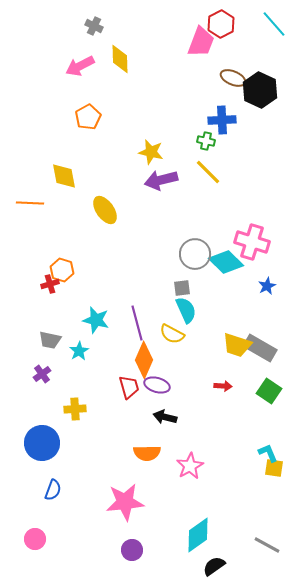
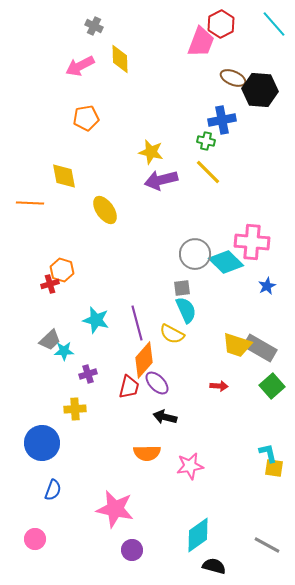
black hexagon at (260, 90): rotated 20 degrees counterclockwise
orange pentagon at (88, 117): moved 2 px left, 1 px down; rotated 20 degrees clockwise
blue cross at (222, 120): rotated 8 degrees counterclockwise
pink cross at (252, 242): rotated 12 degrees counterclockwise
gray trapezoid at (50, 340): rotated 55 degrees counterclockwise
cyan star at (79, 351): moved 15 px left; rotated 30 degrees clockwise
orange diamond at (144, 360): rotated 18 degrees clockwise
purple cross at (42, 374): moved 46 px right; rotated 18 degrees clockwise
purple ellipse at (157, 385): moved 2 px up; rotated 30 degrees clockwise
red arrow at (223, 386): moved 4 px left
red trapezoid at (129, 387): rotated 30 degrees clockwise
green square at (269, 391): moved 3 px right, 5 px up; rotated 15 degrees clockwise
cyan L-shape at (268, 453): rotated 10 degrees clockwise
pink star at (190, 466): rotated 20 degrees clockwise
pink star at (125, 502): moved 10 px left, 7 px down; rotated 18 degrees clockwise
black semicircle at (214, 566): rotated 50 degrees clockwise
